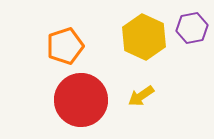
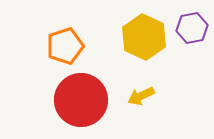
yellow arrow: rotated 8 degrees clockwise
